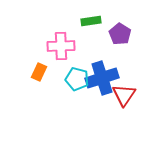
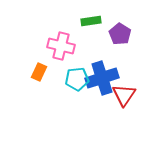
pink cross: rotated 16 degrees clockwise
cyan pentagon: rotated 20 degrees counterclockwise
